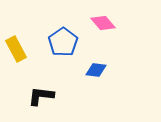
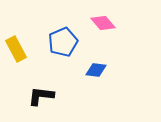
blue pentagon: rotated 12 degrees clockwise
